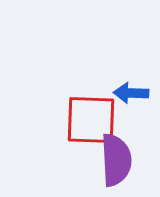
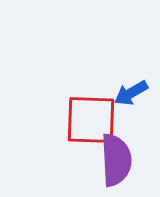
blue arrow: rotated 32 degrees counterclockwise
